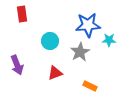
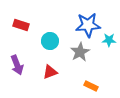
red rectangle: moved 1 px left, 11 px down; rotated 63 degrees counterclockwise
red triangle: moved 5 px left, 1 px up
orange rectangle: moved 1 px right
